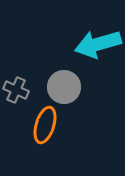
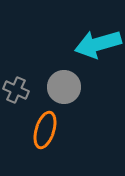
orange ellipse: moved 5 px down
